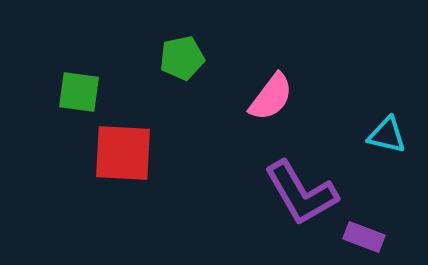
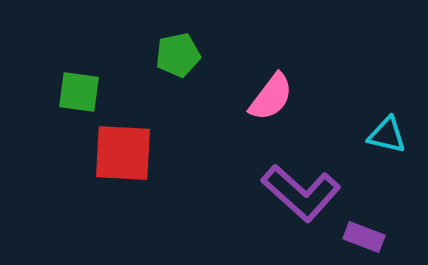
green pentagon: moved 4 px left, 3 px up
purple L-shape: rotated 18 degrees counterclockwise
